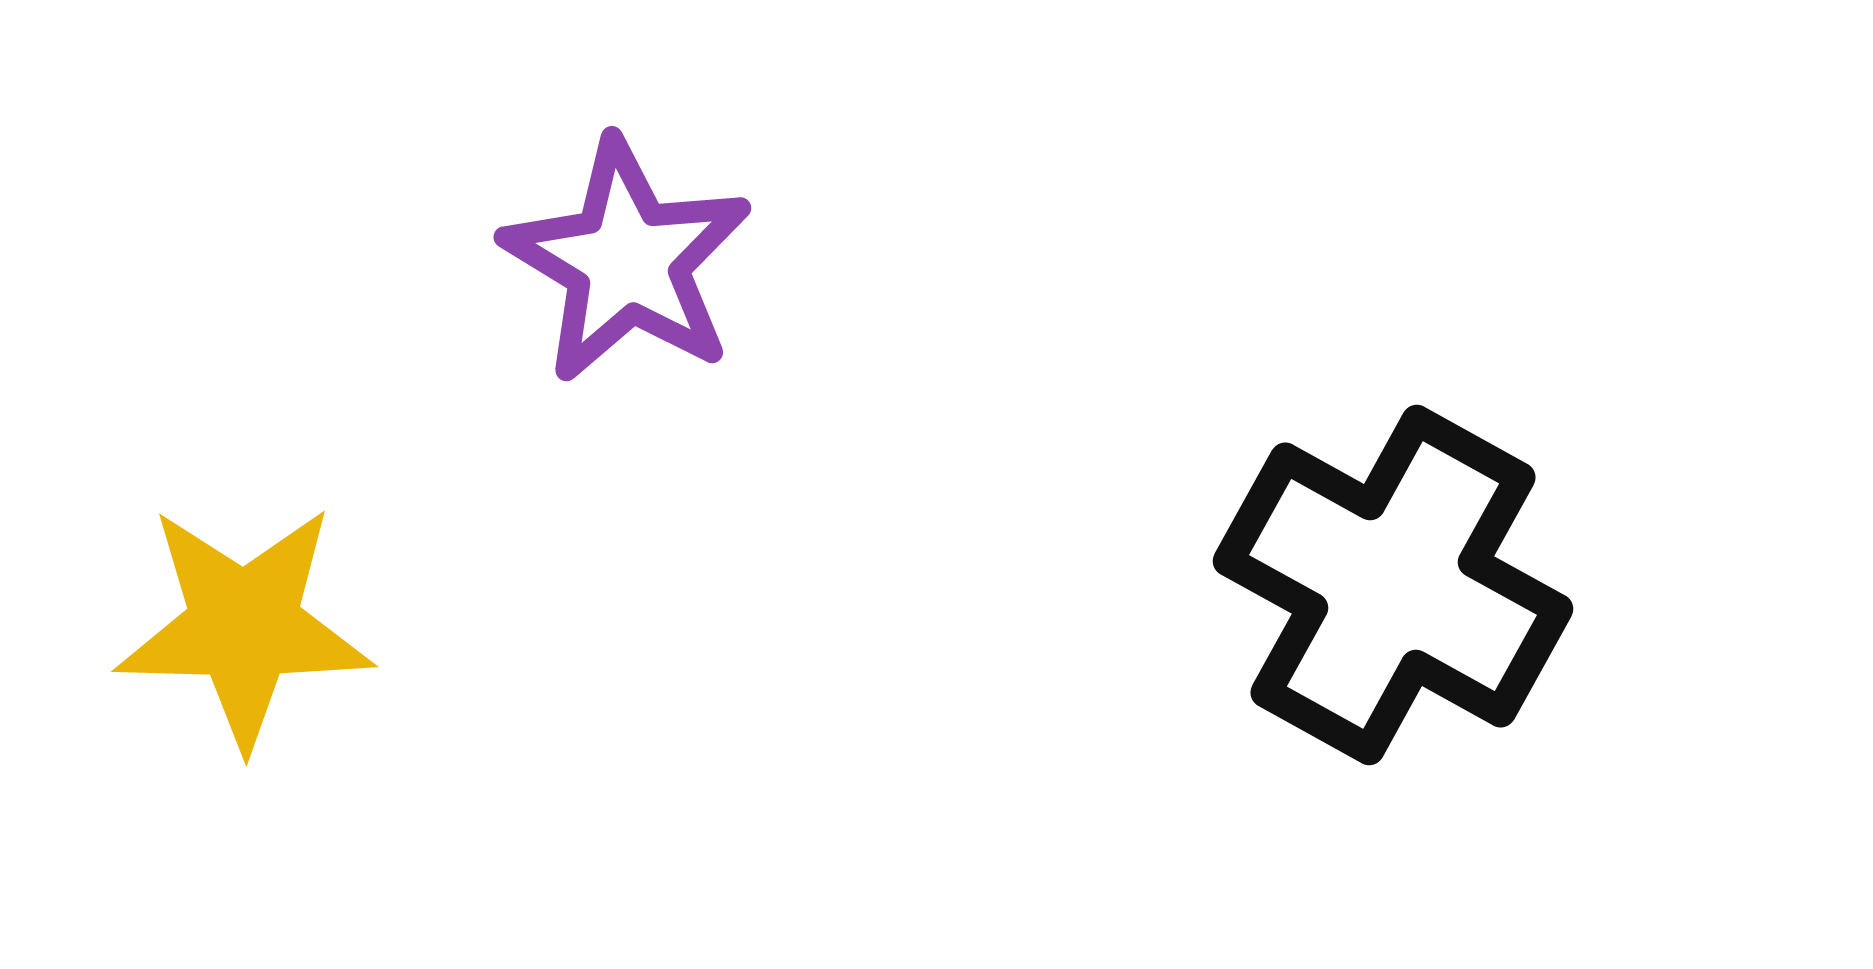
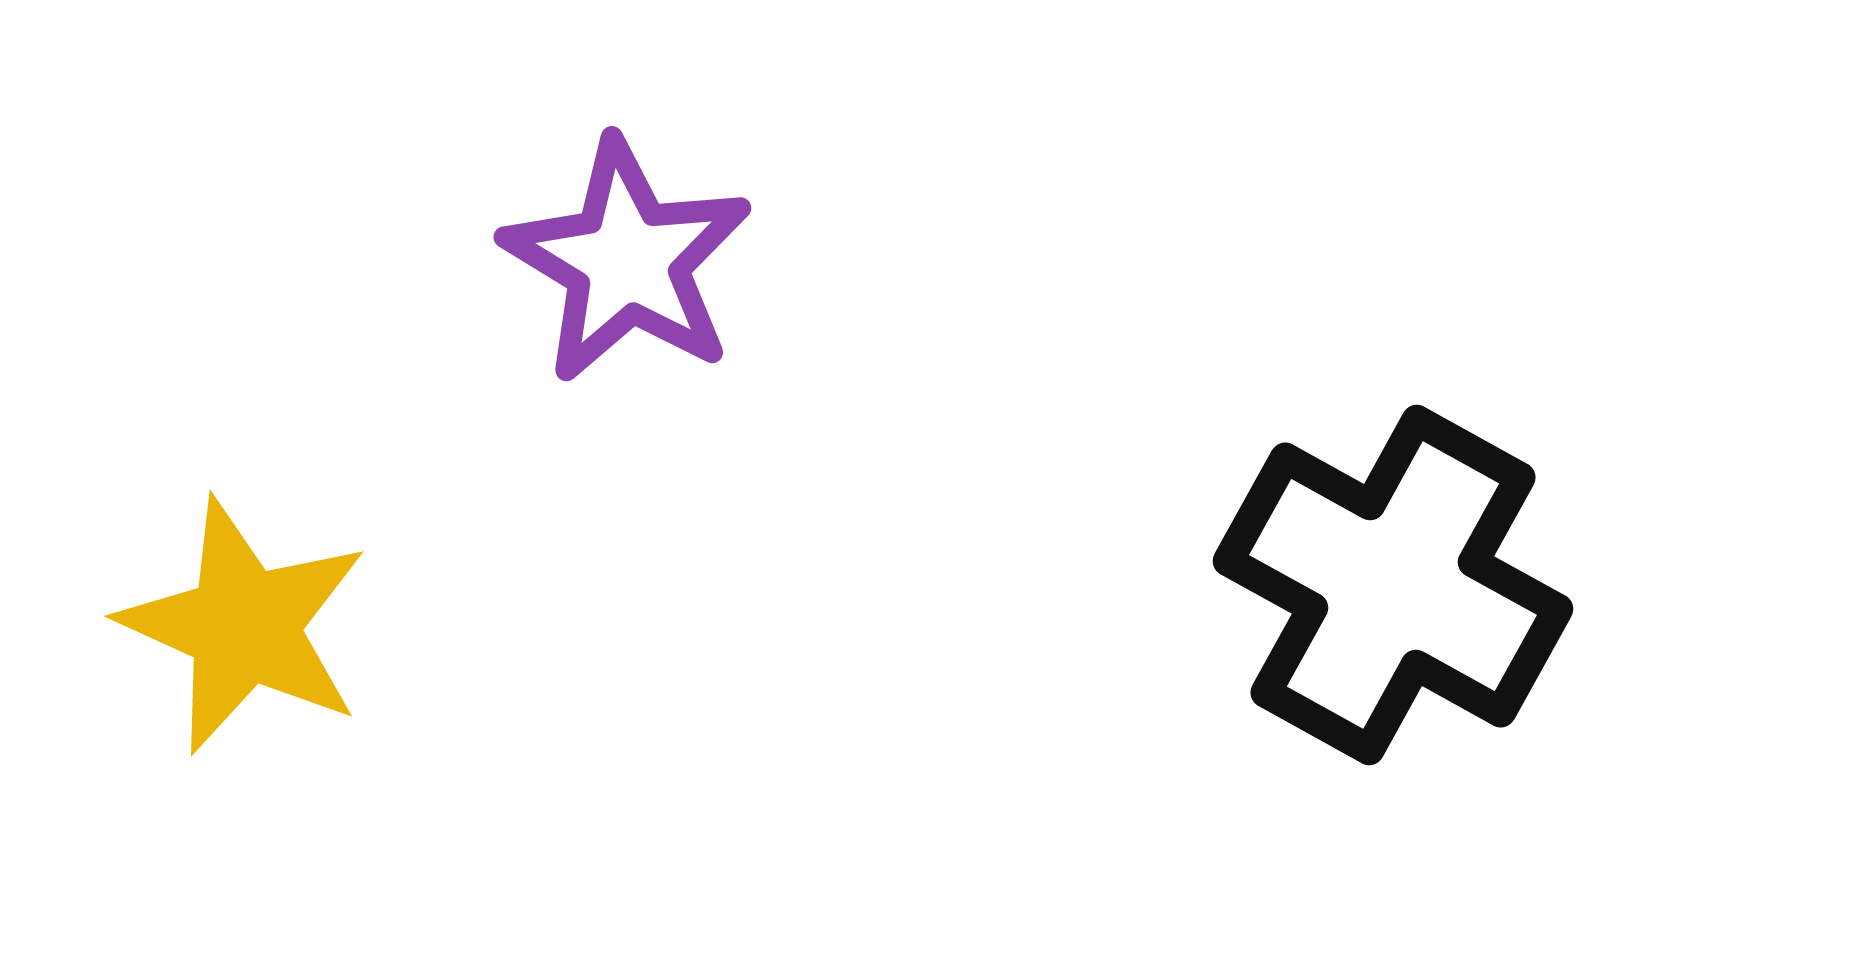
yellow star: rotated 23 degrees clockwise
